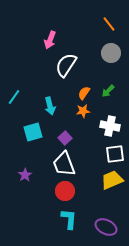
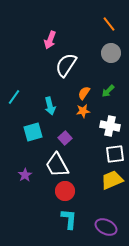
white trapezoid: moved 7 px left, 1 px down; rotated 8 degrees counterclockwise
